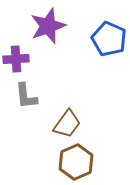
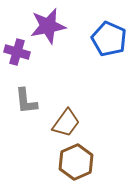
purple star: rotated 9 degrees clockwise
purple cross: moved 1 px right, 7 px up; rotated 20 degrees clockwise
gray L-shape: moved 5 px down
brown trapezoid: moved 1 px left, 1 px up
